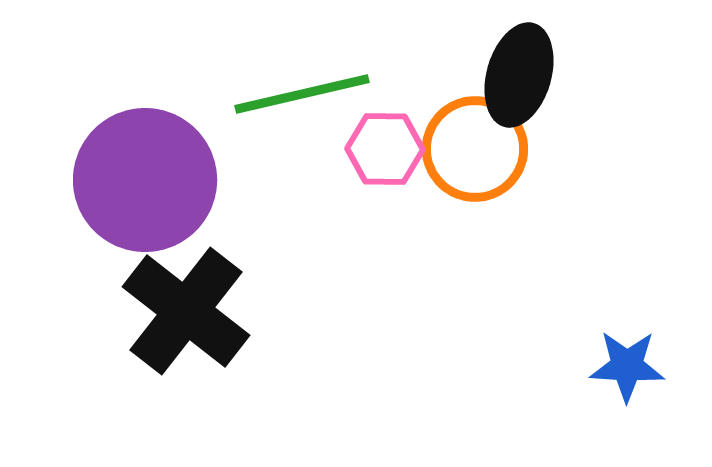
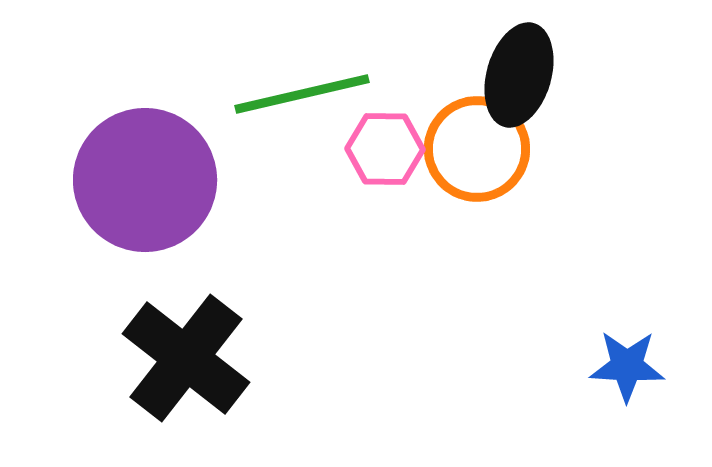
orange circle: moved 2 px right
black cross: moved 47 px down
